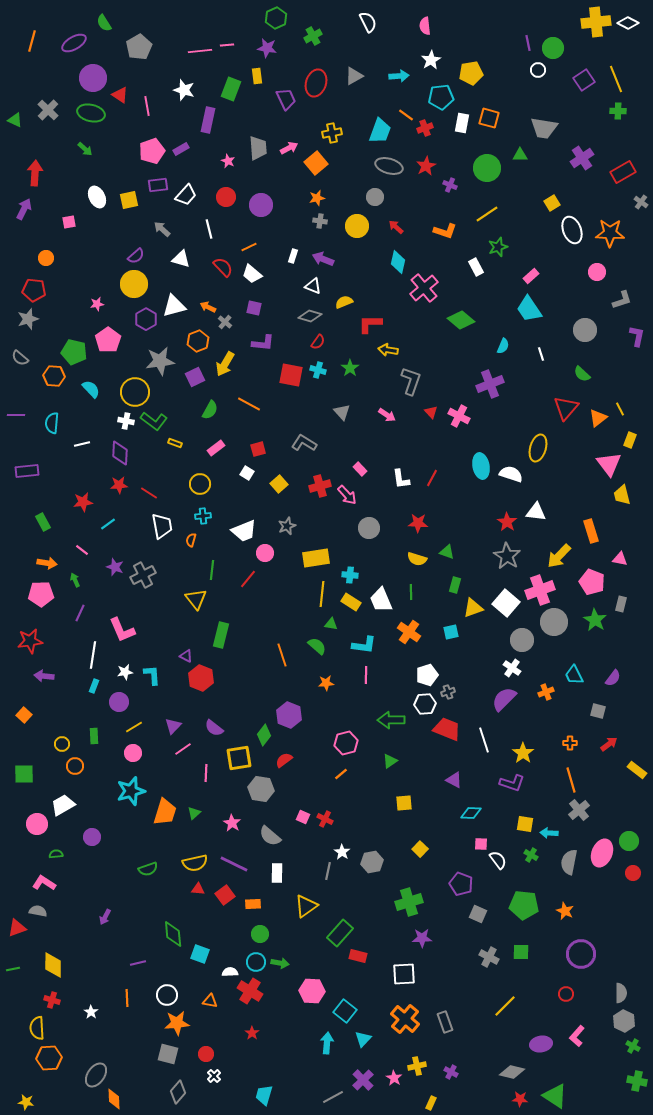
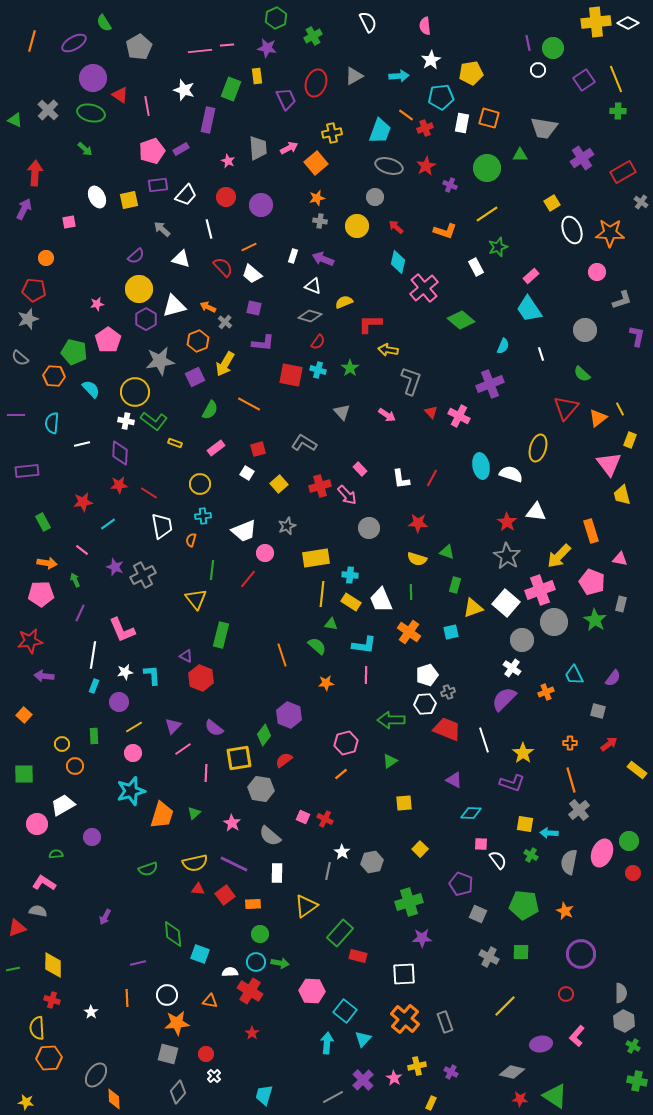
yellow circle at (134, 284): moved 5 px right, 5 px down
orange trapezoid at (165, 812): moved 3 px left, 3 px down
